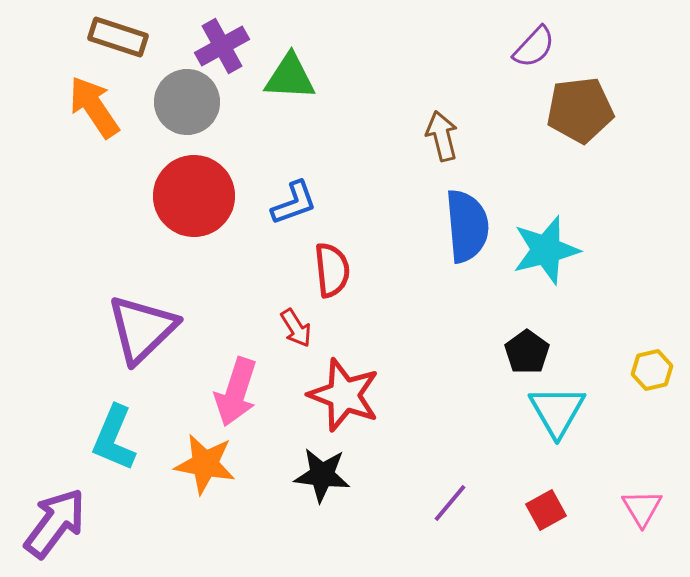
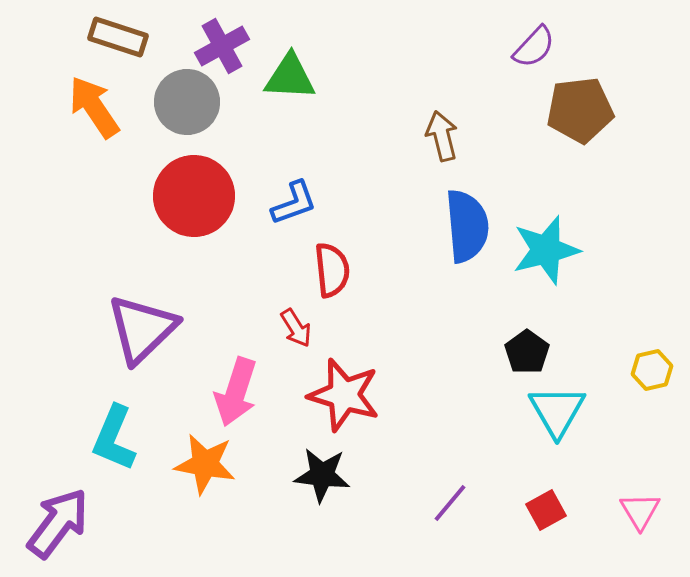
red star: rotated 4 degrees counterclockwise
pink triangle: moved 2 px left, 3 px down
purple arrow: moved 3 px right
